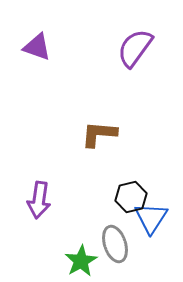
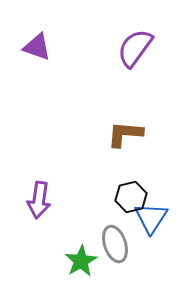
brown L-shape: moved 26 px right
